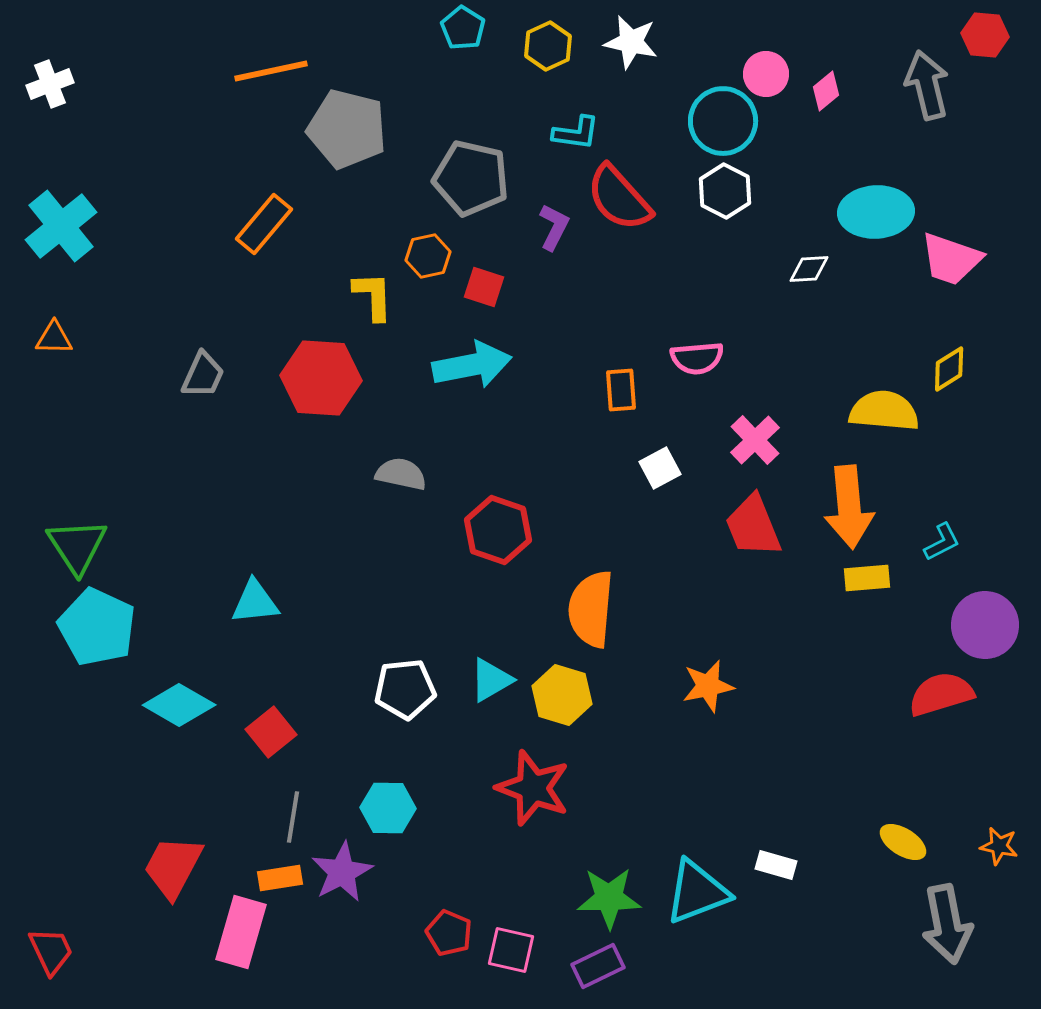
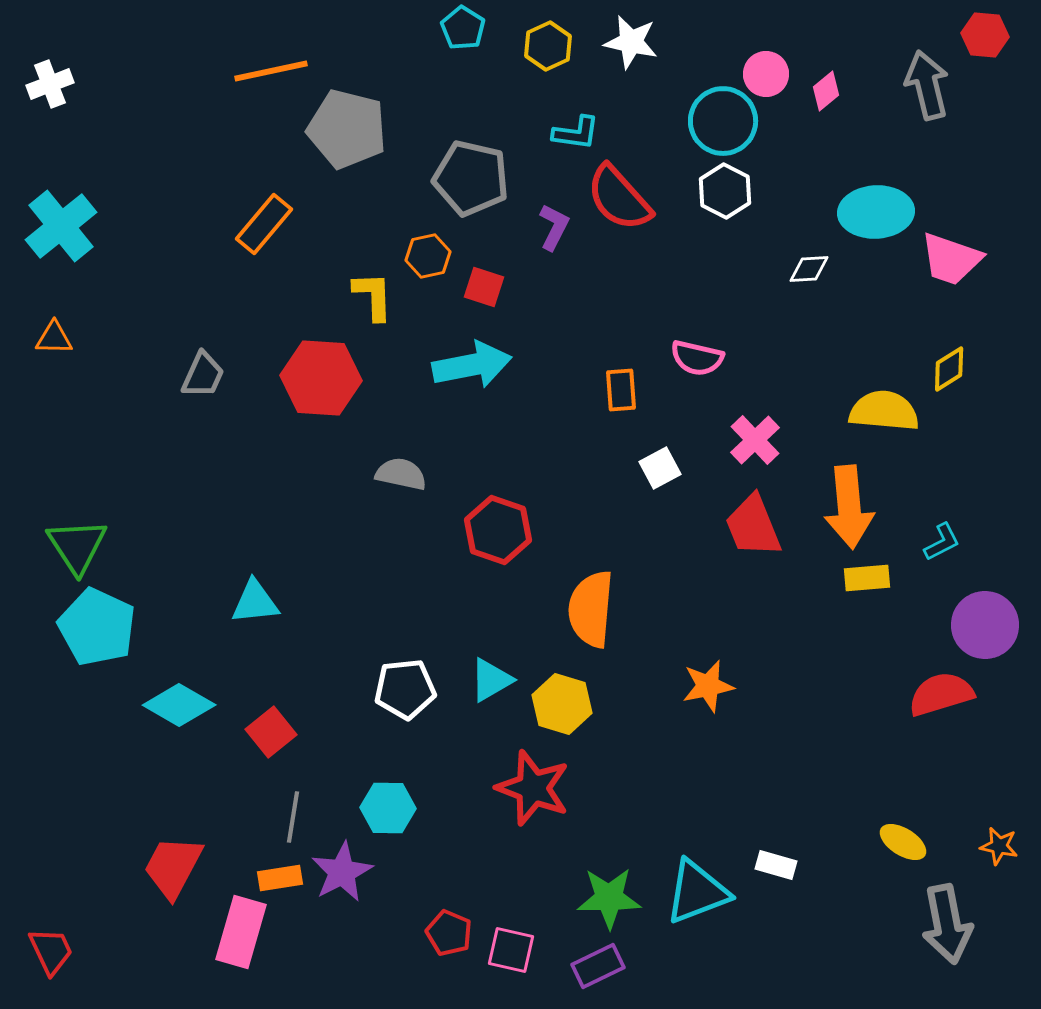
pink semicircle at (697, 358): rotated 18 degrees clockwise
yellow hexagon at (562, 695): moved 9 px down
